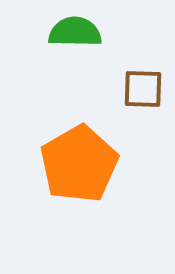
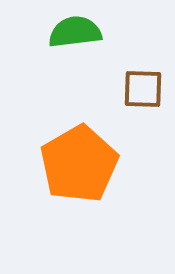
green semicircle: rotated 8 degrees counterclockwise
